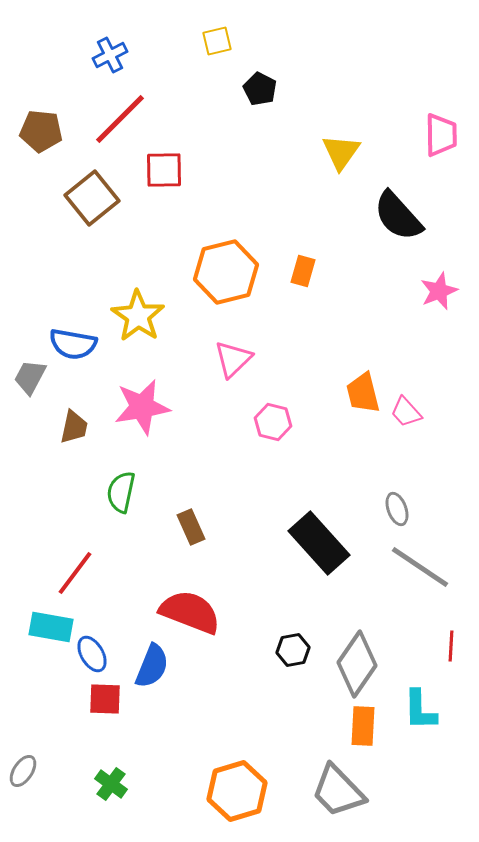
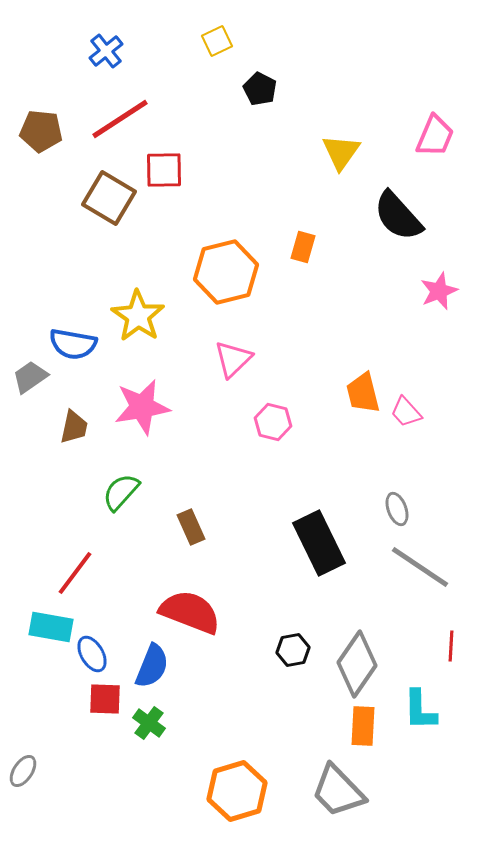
yellow square at (217, 41): rotated 12 degrees counterclockwise
blue cross at (110, 55): moved 4 px left, 4 px up; rotated 12 degrees counterclockwise
red line at (120, 119): rotated 12 degrees clockwise
pink trapezoid at (441, 135): moved 6 px left, 1 px down; rotated 24 degrees clockwise
brown square at (92, 198): moved 17 px right; rotated 20 degrees counterclockwise
orange rectangle at (303, 271): moved 24 px up
gray trapezoid at (30, 377): rotated 27 degrees clockwise
green semicircle at (121, 492): rotated 30 degrees clockwise
black rectangle at (319, 543): rotated 16 degrees clockwise
green cross at (111, 784): moved 38 px right, 61 px up
